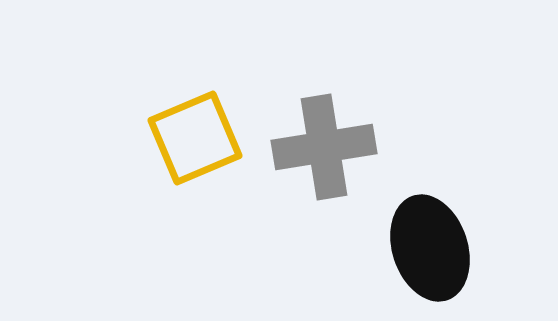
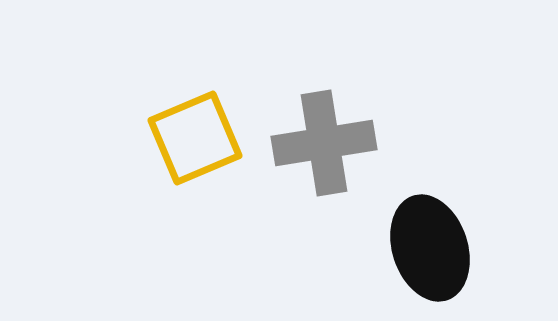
gray cross: moved 4 px up
